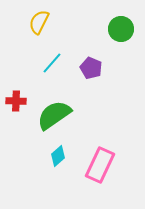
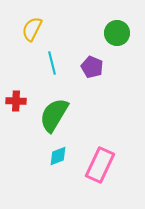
yellow semicircle: moved 7 px left, 7 px down
green circle: moved 4 px left, 4 px down
cyan line: rotated 55 degrees counterclockwise
purple pentagon: moved 1 px right, 1 px up
green semicircle: rotated 24 degrees counterclockwise
cyan diamond: rotated 20 degrees clockwise
